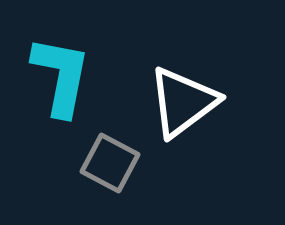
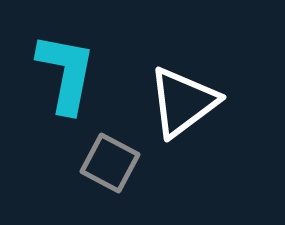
cyan L-shape: moved 5 px right, 3 px up
